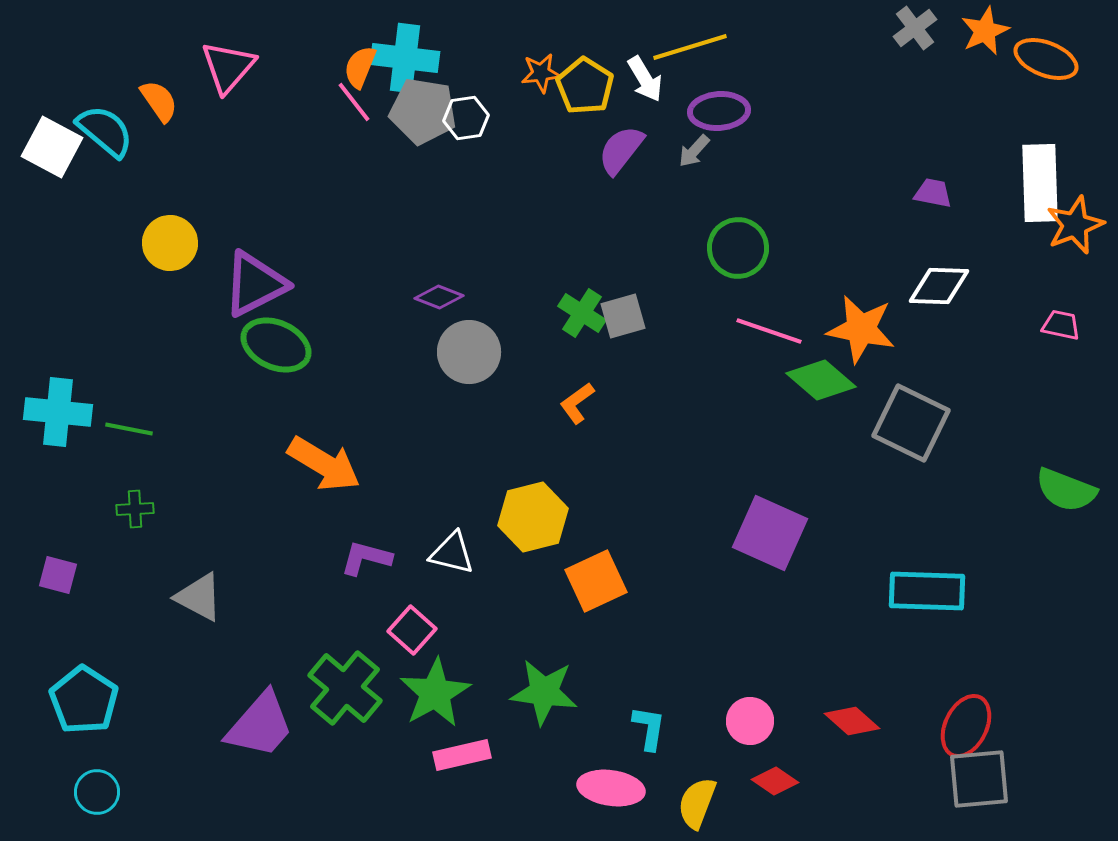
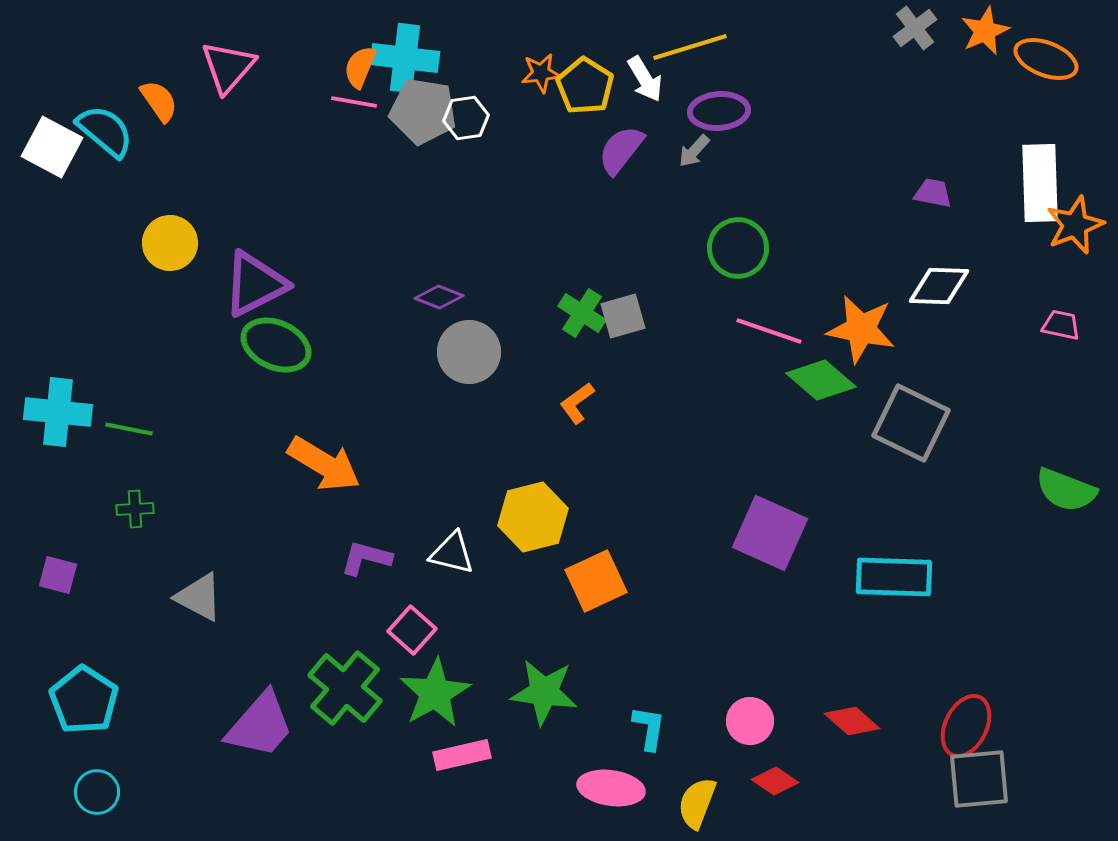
pink line at (354, 102): rotated 42 degrees counterclockwise
cyan rectangle at (927, 591): moved 33 px left, 14 px up
